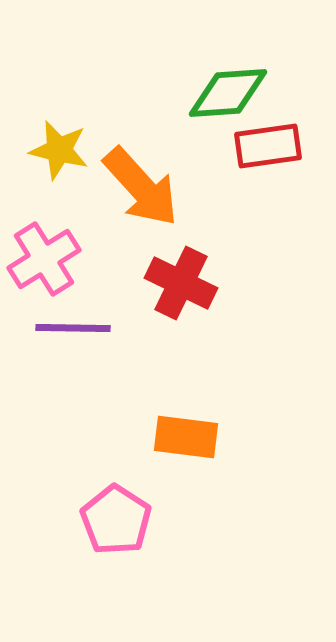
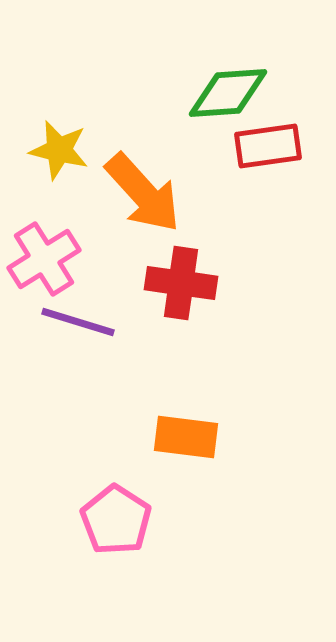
orange arrow: moved 2 px right, 6 px down
red cross: rotated 18 degrees counterclockwise
purple line: moved 5 px right, 6 px up; rotated 16 degrees clockwise
